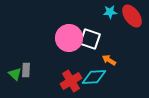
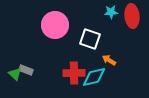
cyan star: moved 1 px right
red ellipse: rotated 30 degrees clockwise
pink circle: moved 14 px left, 13 px up
gray rectangle: rotated 72 degrees counterclockwise
cyan diamond: rotated 10 degrees counterclockwise
red cross: moved 3 px right, 8 px up; rotated 30 degrees clockwise
